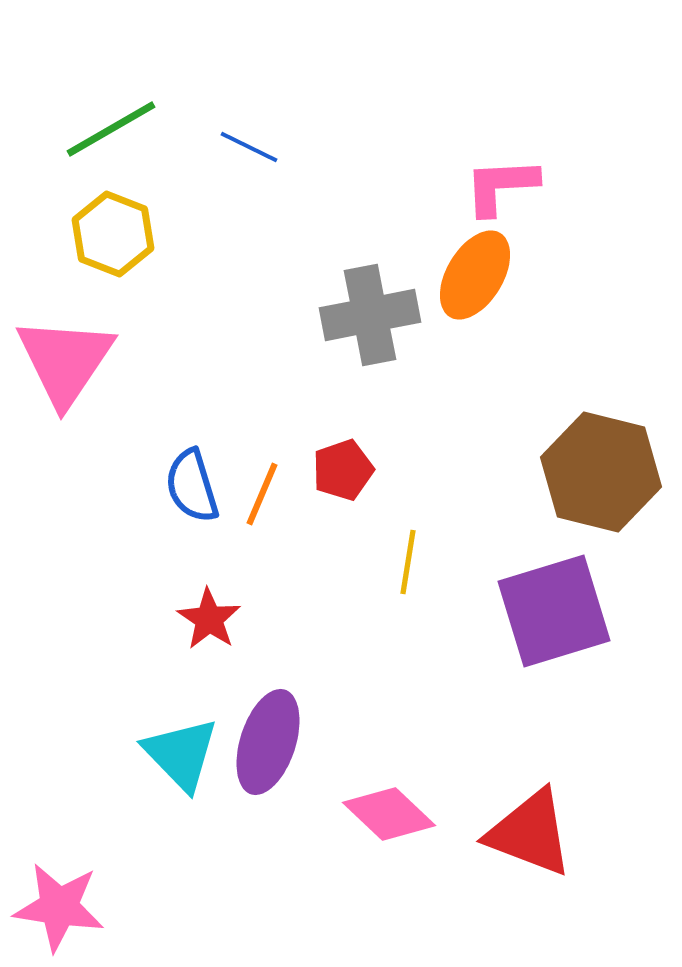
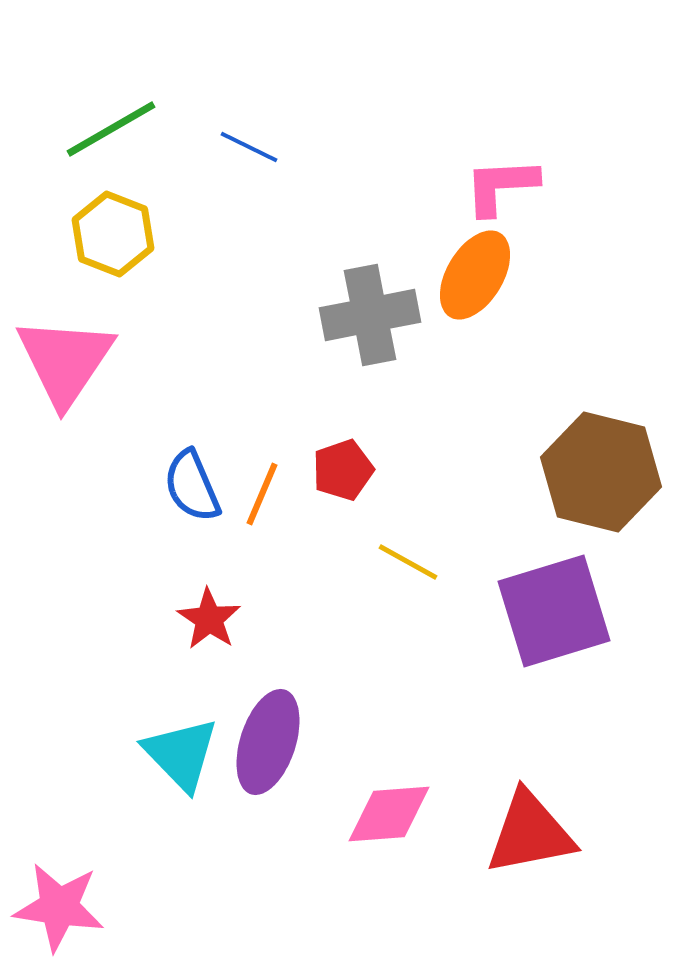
blue semicircle: rotated 6 degrees counterclockwise
yellow line: rotated 70 degrees counterclockwise
pink diamond: rotated 48 degrees counterclockwise
red triangle: rotated 32 degrees counterclockwise
